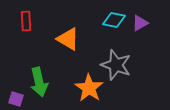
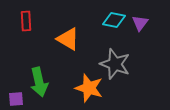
purple triangle: rotated 24 degrees counterclockwise
gray star: moved 1 px left, 1 px up
orange star: rotated 16 degrees counterclockwise
purple square: rotated 21 degrees counterclockwise
